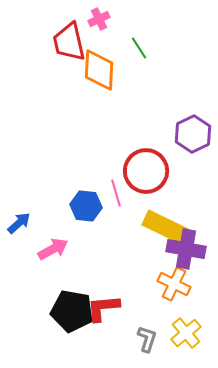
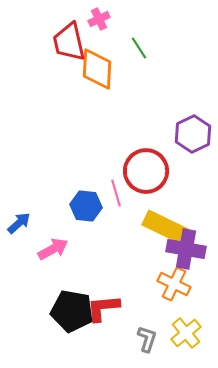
orange diamond: moved 2 px left, 1 px up
